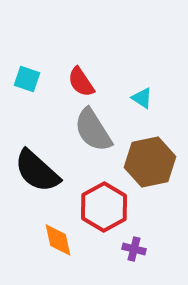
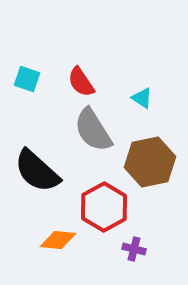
orange diamond: rotated 72 degrees counterclockwise
